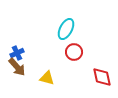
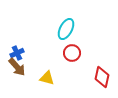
red circle: moved 2 px left, 1 px down
red diamond: rotated 25 degrees clockwise
